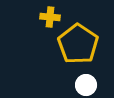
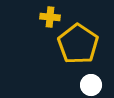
white circle: moved 5 px right
